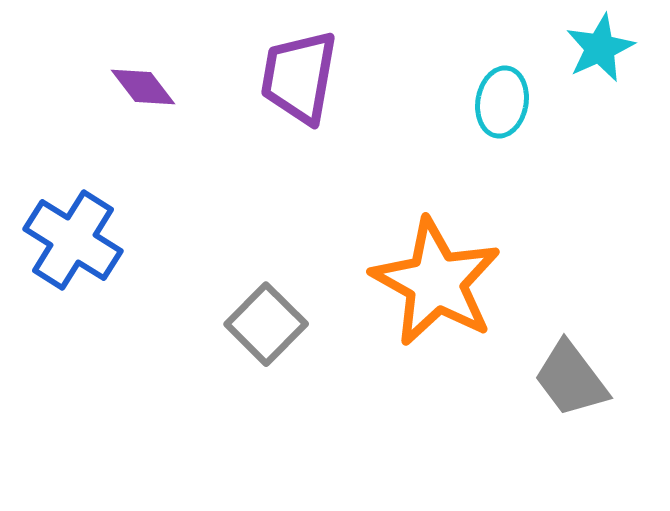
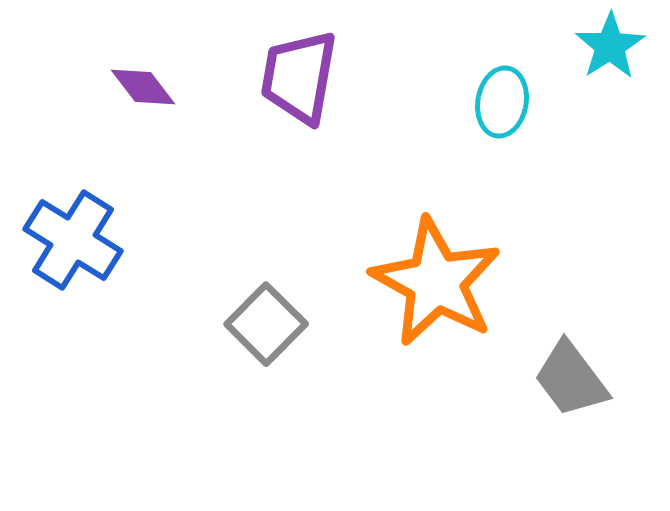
cyan star: moved 10 px right, 2 px up; rotated 8 degrees counterclockwise
